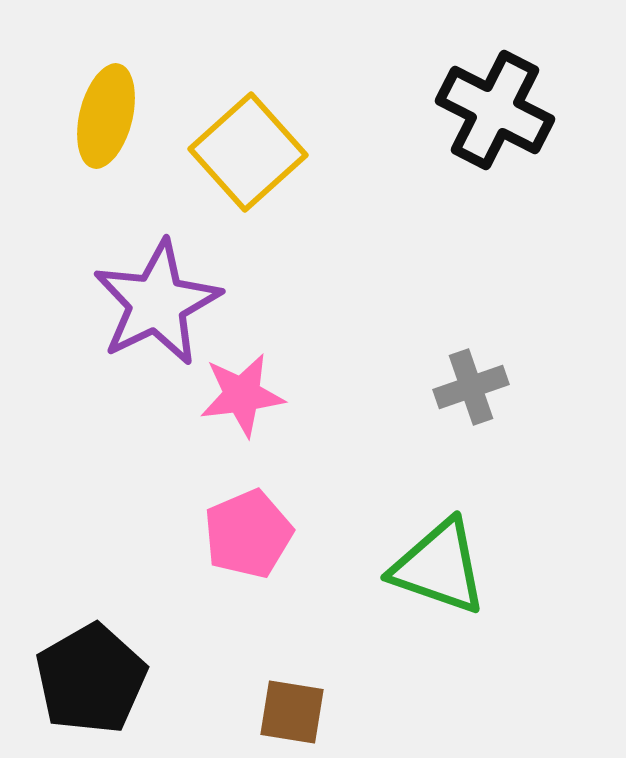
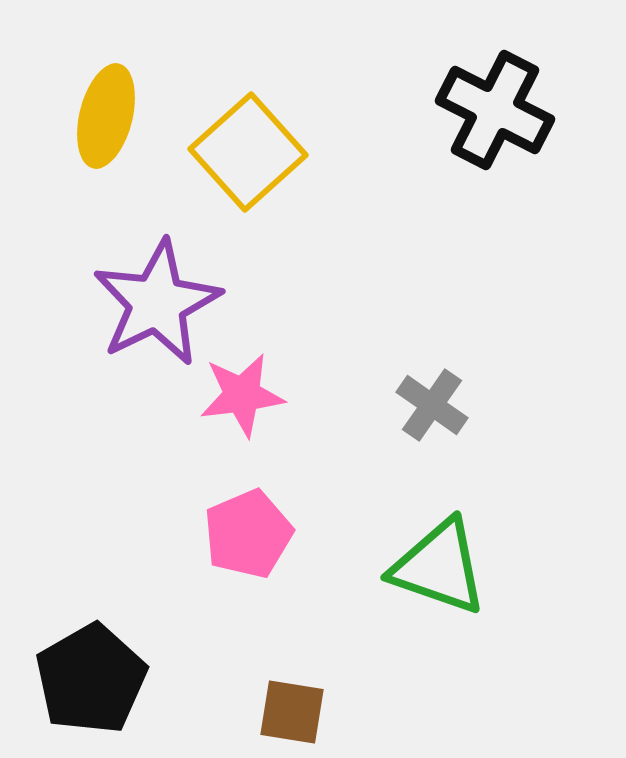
gray cross: moved 39 px left, 18 px down; rotated 36 degrees counterclockwise
